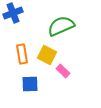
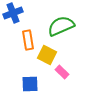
orange rectangle: moved 6 px right, 14 px up
pink rectangle: moved 1 px left, 1 px down
